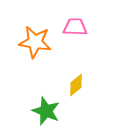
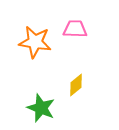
pink trapezoid: moved 2 px down
green star: moved 5 px left, 3 px up
